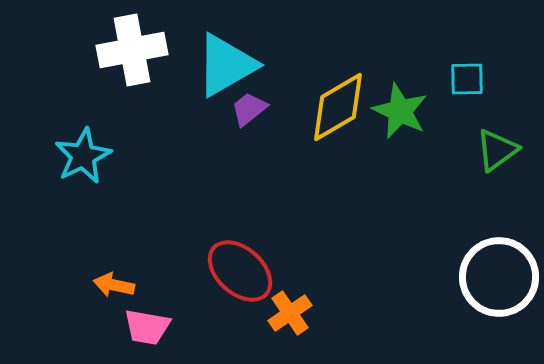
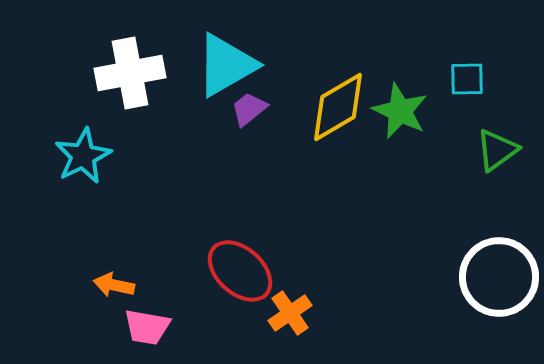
white cross: moved 2 px left, 23 px down
